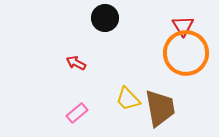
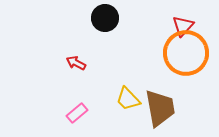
red triangle: rotated 15 degrees clockwise
